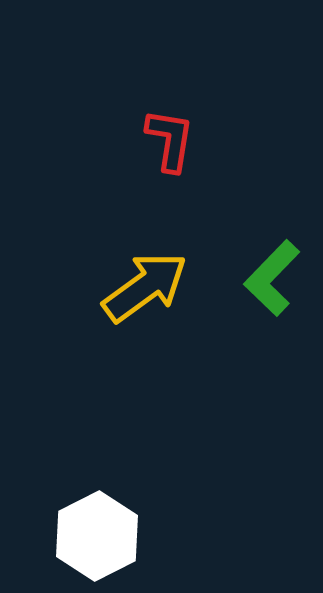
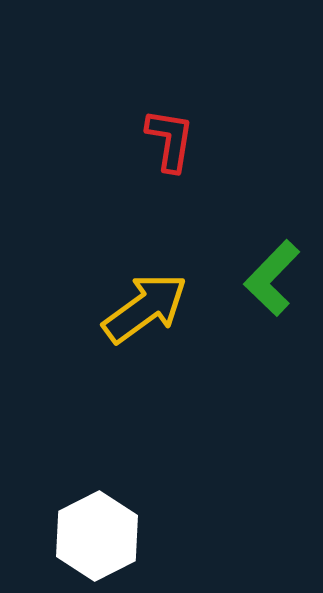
yellow arrow: moved 21 px down
